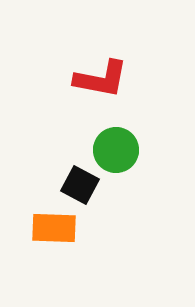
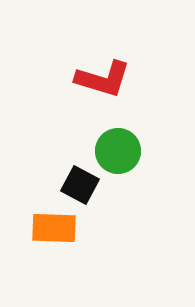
red L-shape: moved 2 px right; rotated 6 degrees clockwise
green circle: moved 2 px right, 1 px down
